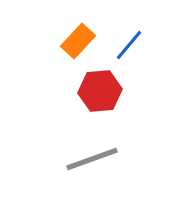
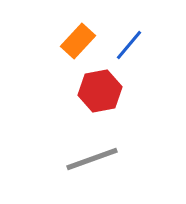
red hexagon: rotated 6 degrees counterclockwise
